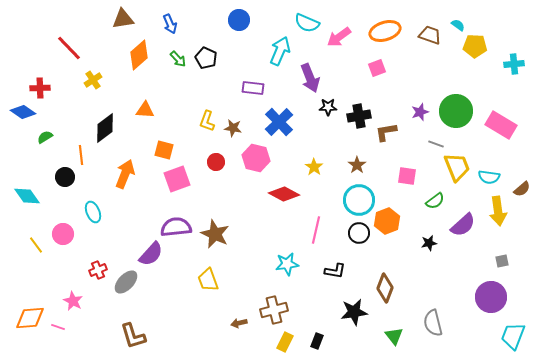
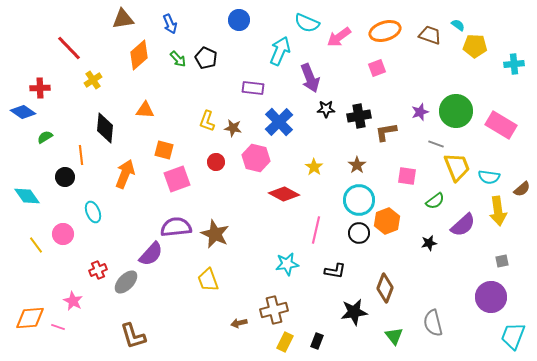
black star at (328, 107): moved 2 px left, 2 px down
black diamond at (105, 128): rotated 48 degrees counterclockwise
